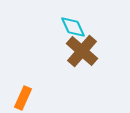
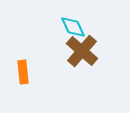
orange rectangle: moved 26 px up; rotated 30 degrees counterclockwise
